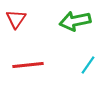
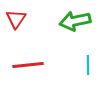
cyan line: rotated 36 degrees counterclockwise
